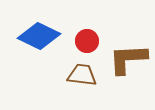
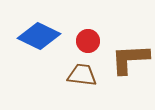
red circle: moved 1 px right
brown L-shape: moved 2 px right
